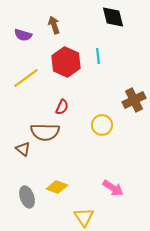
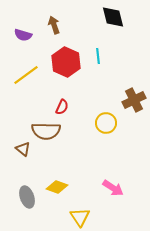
yellow line: moved 3 px up
yellow circle: moved 4 px right, 2 px up
brown semicircle: moved 1 px right, 1 px up
yellow triangle: moved 4 px left
